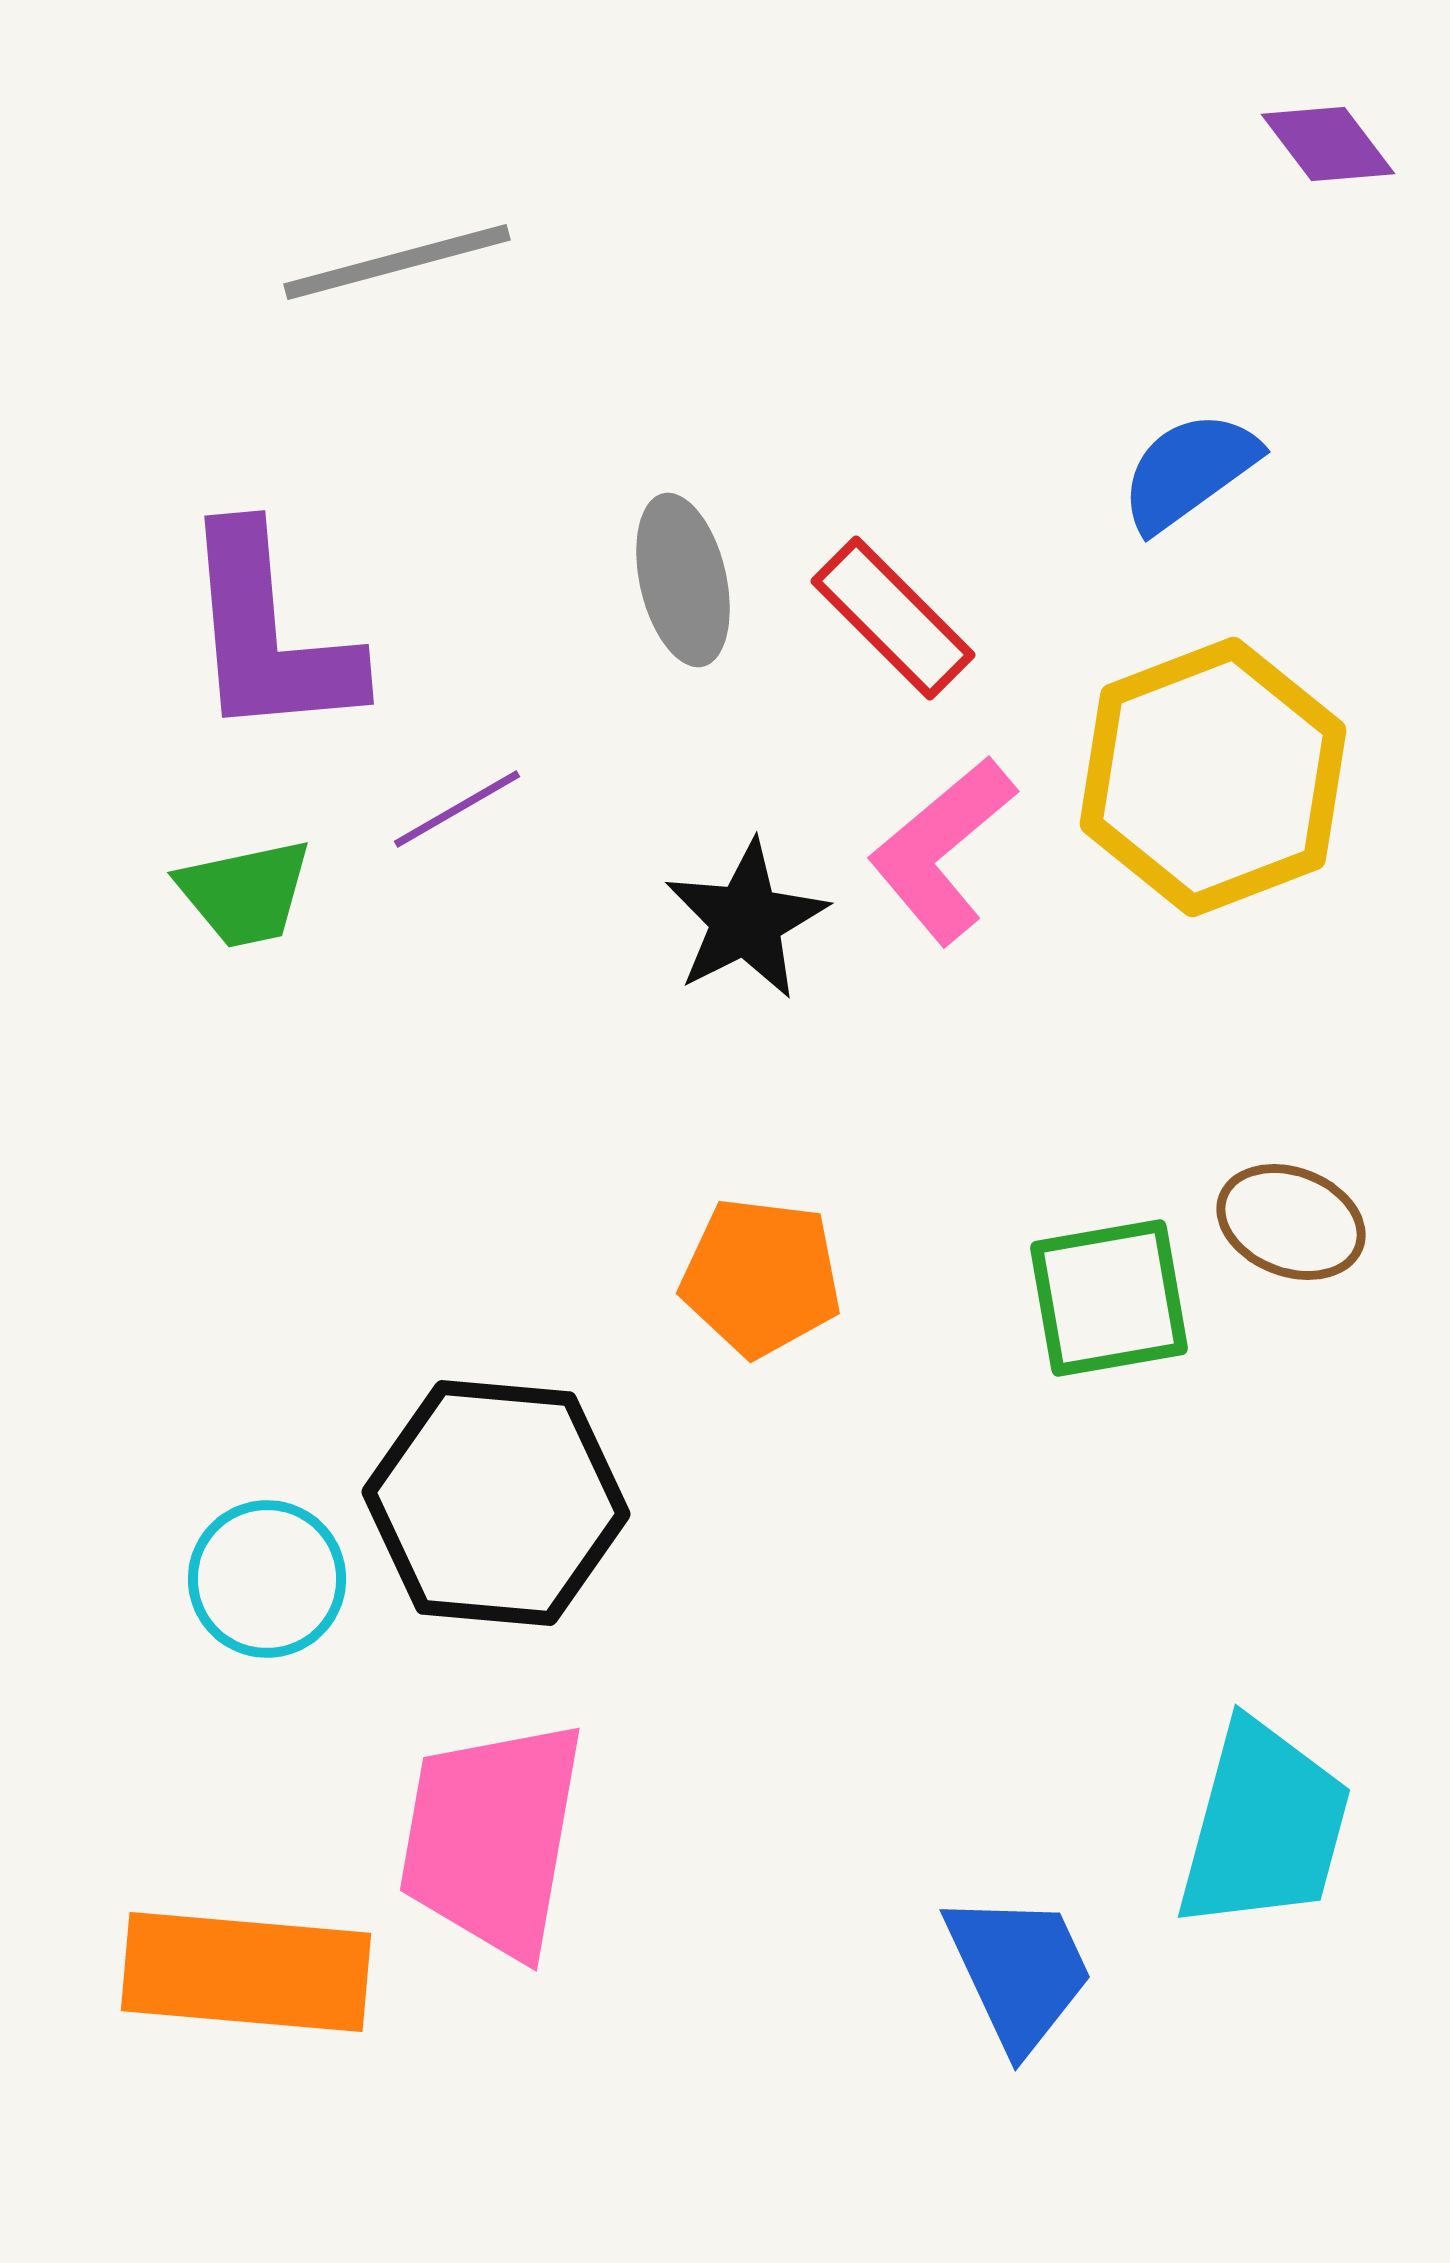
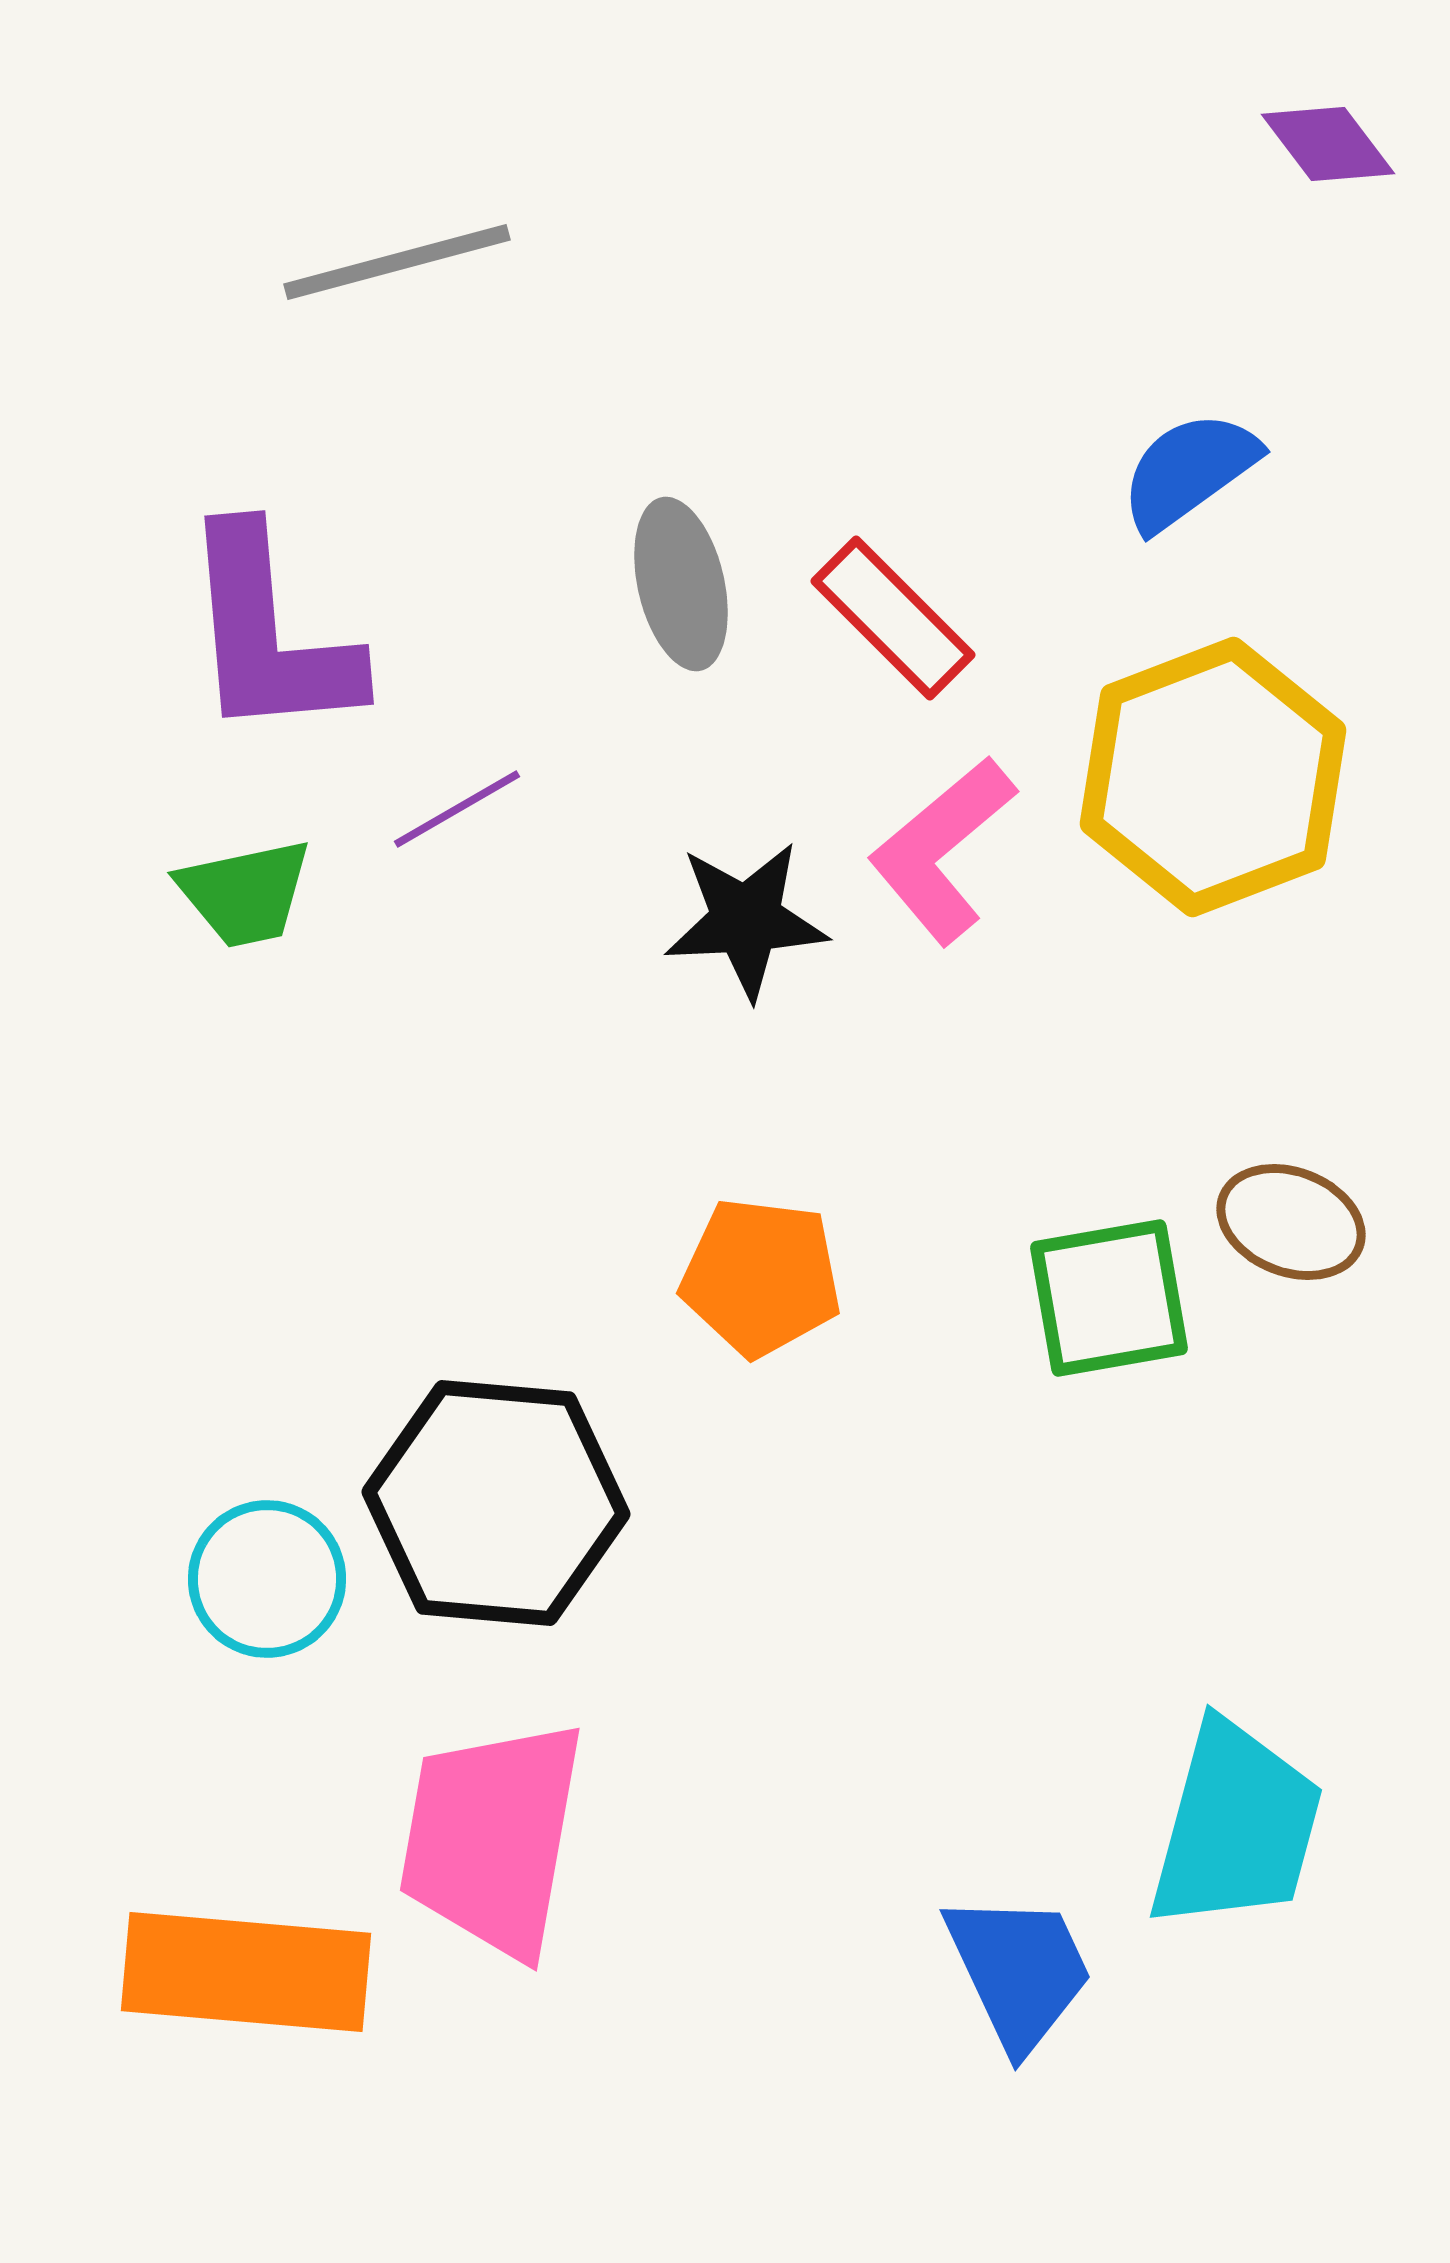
gray ellipse: moved 2 px left, 4 px down
black star: rotated 24 degrees clockwise
cyan trapezoid: moved 28 px left
